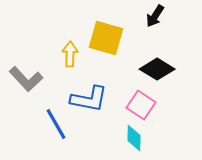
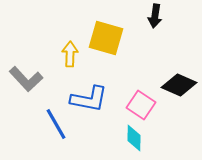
black arrow: rotated 25 degrees counterclockwise
black diamond: moved 22 px right, 16 px down; rotated 8 degrees counterclockwise
